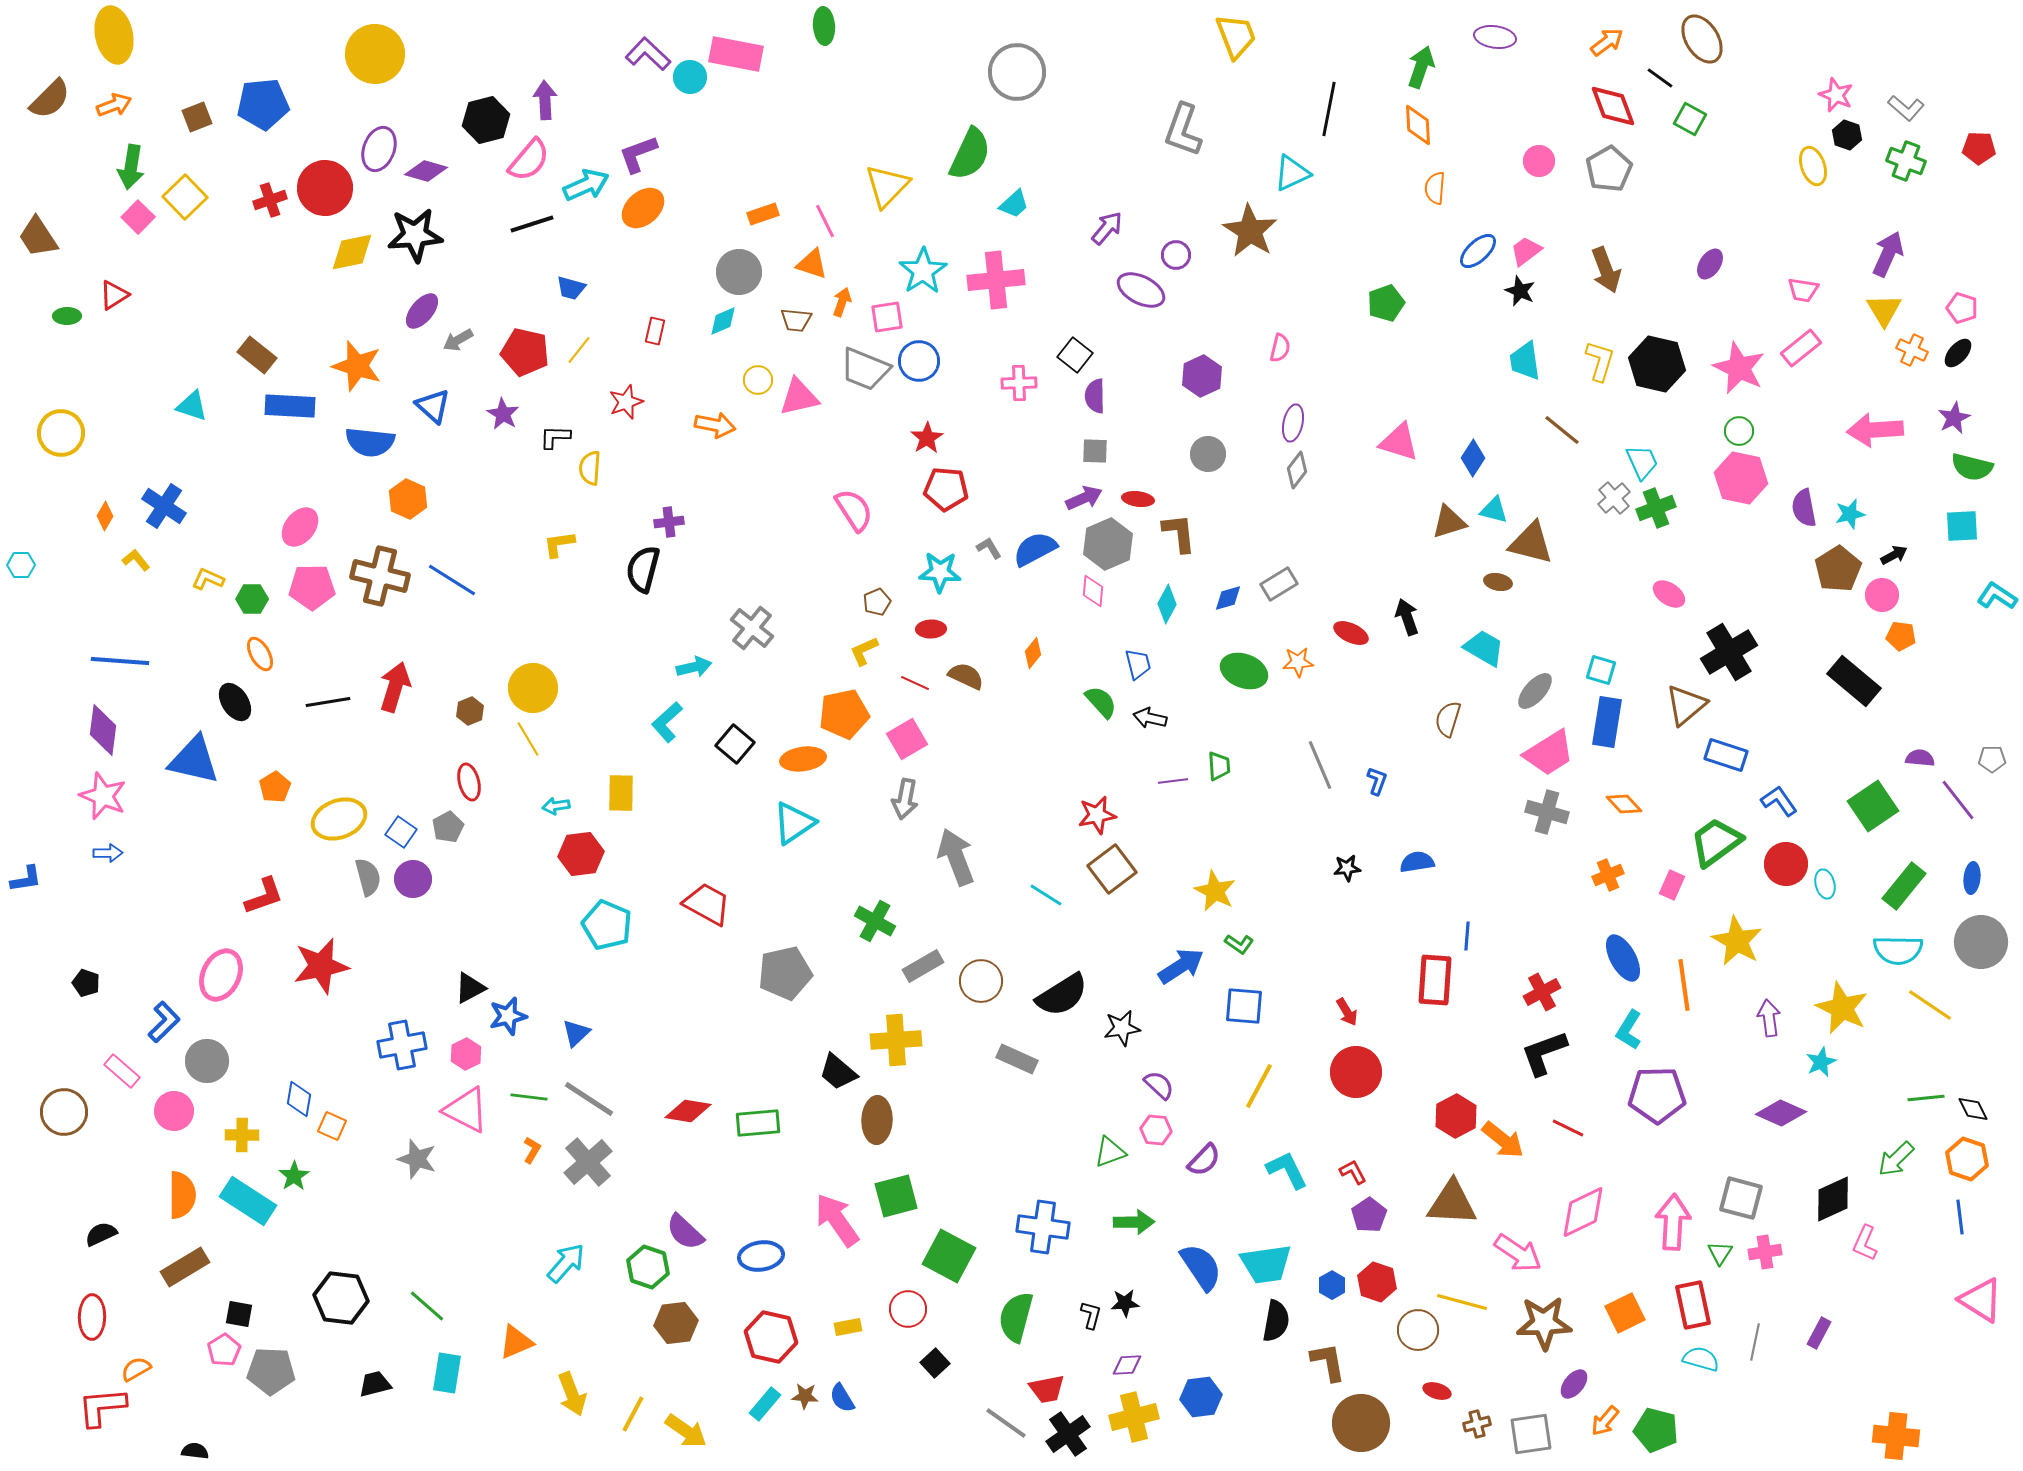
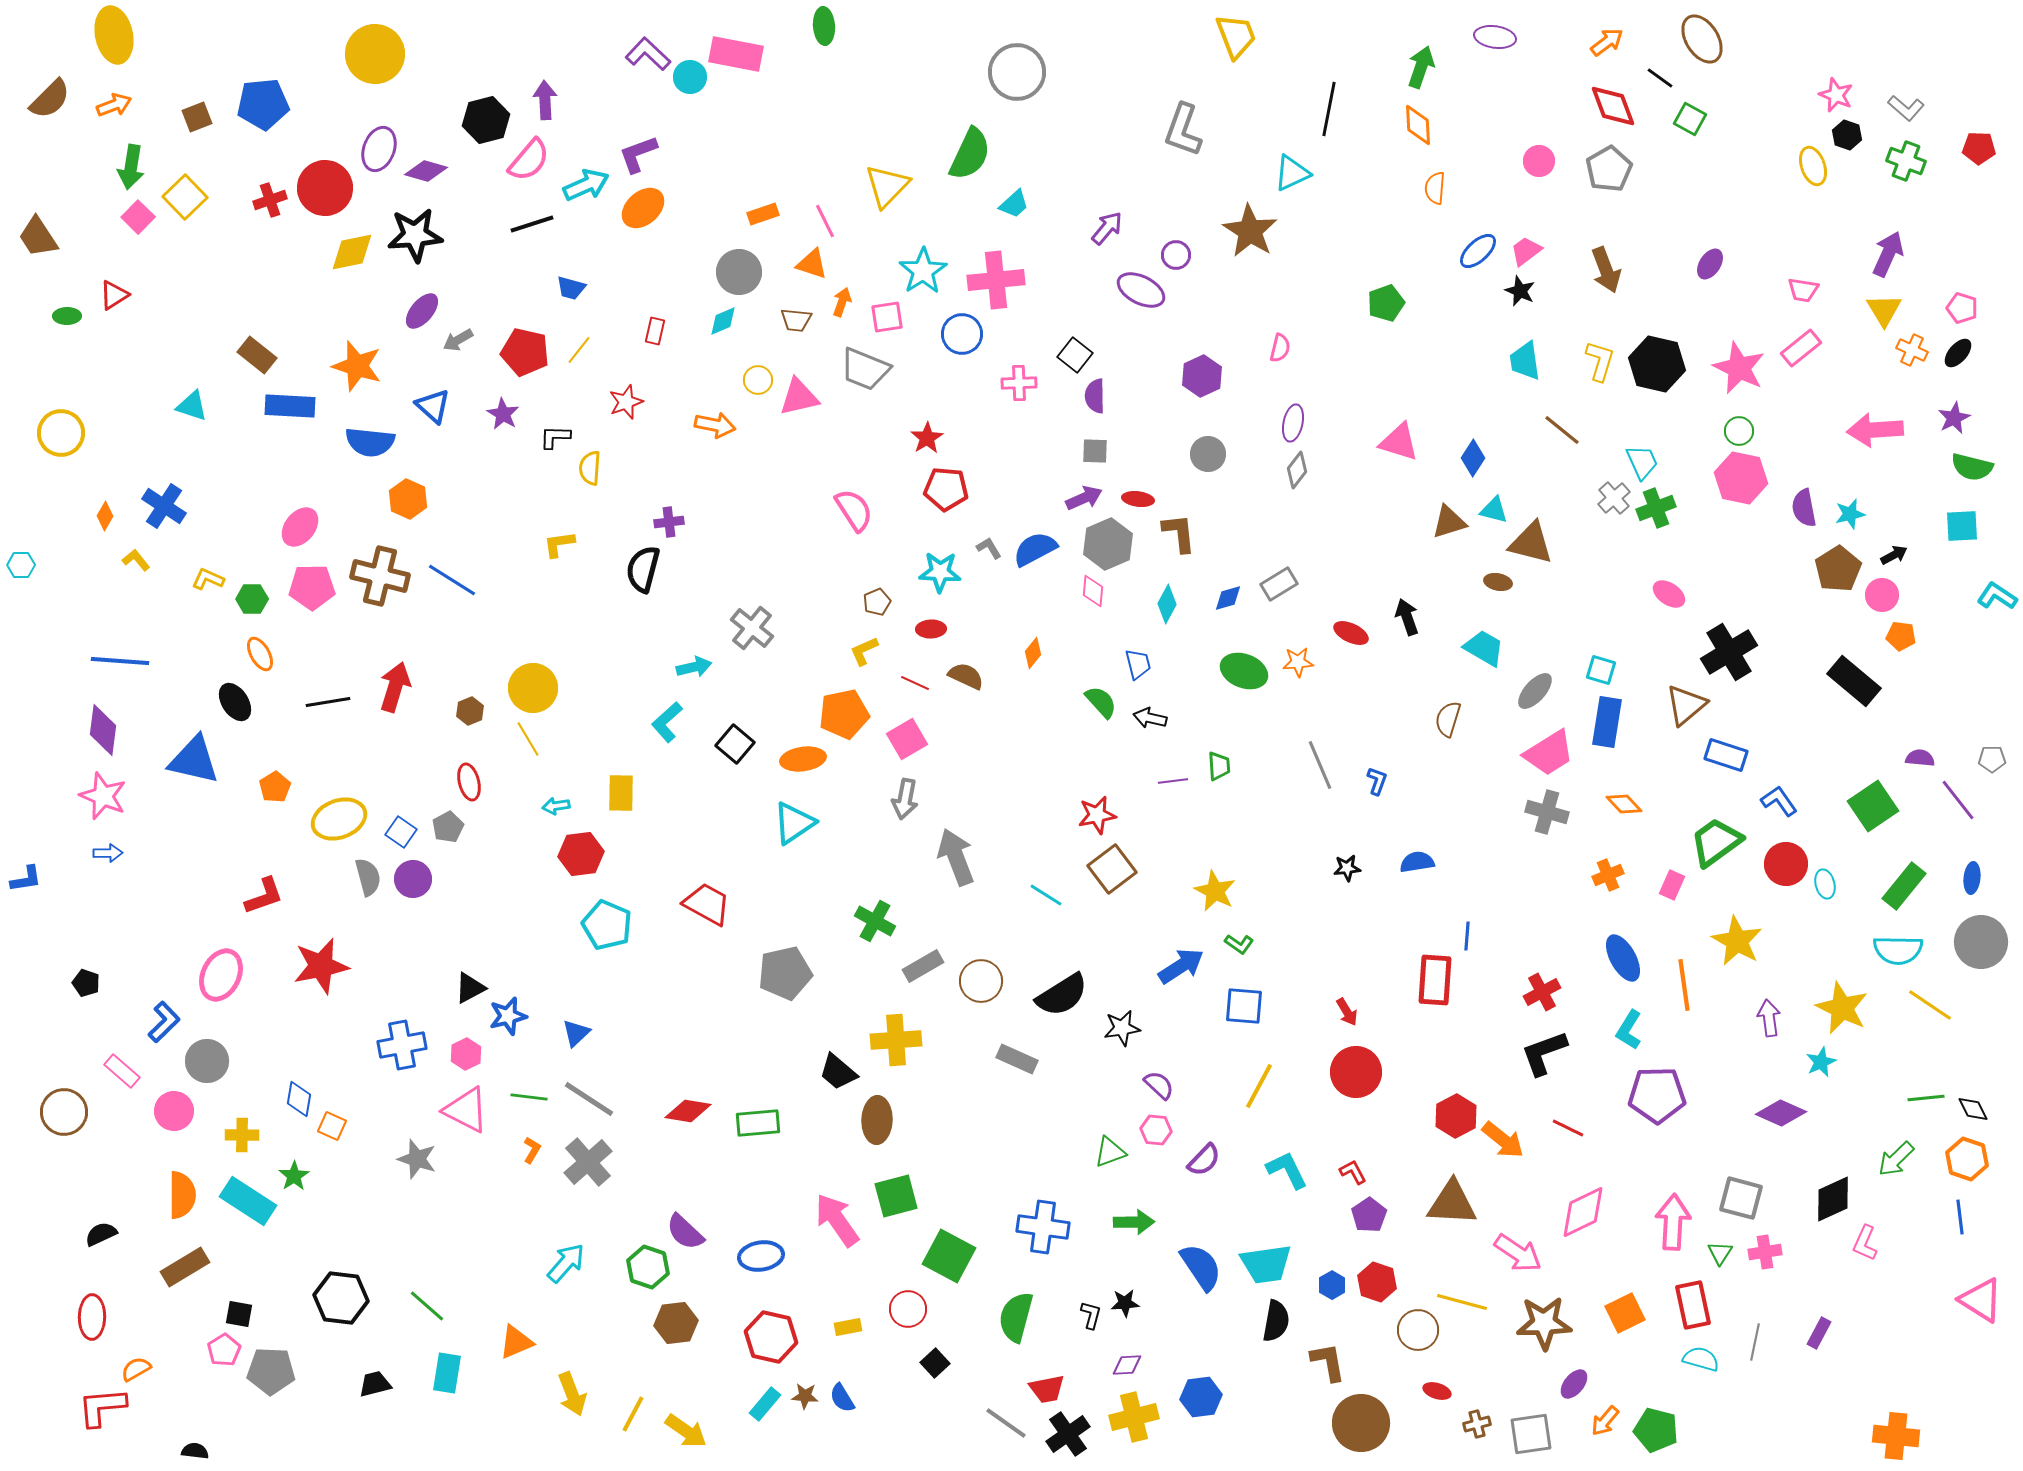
blue circle at (919, 361): moved 43 px right, 27 px up
